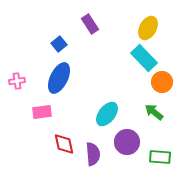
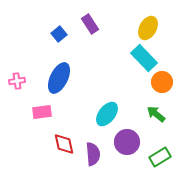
blue square: moved 10 px up
green arrow: moved 2 px right, 2 px down
green rectangle: rotated 35 degrees counterclockwise
